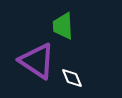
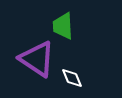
purple triangle: moved 2 px up
